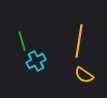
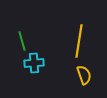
cyan cross: moved 2 px left, 2 px down; rotated 24 degrees clockwise
yellow semicircle: rotated 144 degrees counterclockwise
